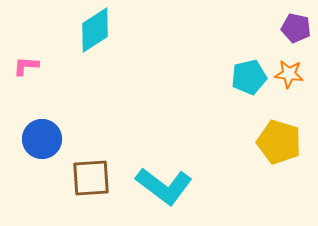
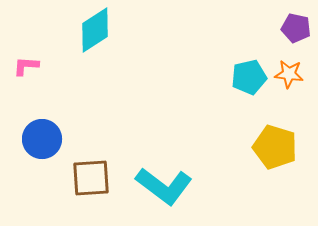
yellow pentagon: moved 4 px left, 5 px down
